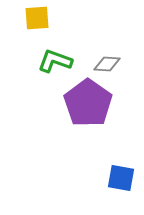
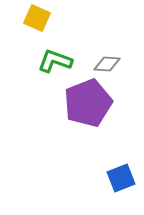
yellow square: rotated 28 degrees clockwise
purple pentagon: rotated 15 degrees clockwise
blue square: rotated 32 degrees counterclockwise
